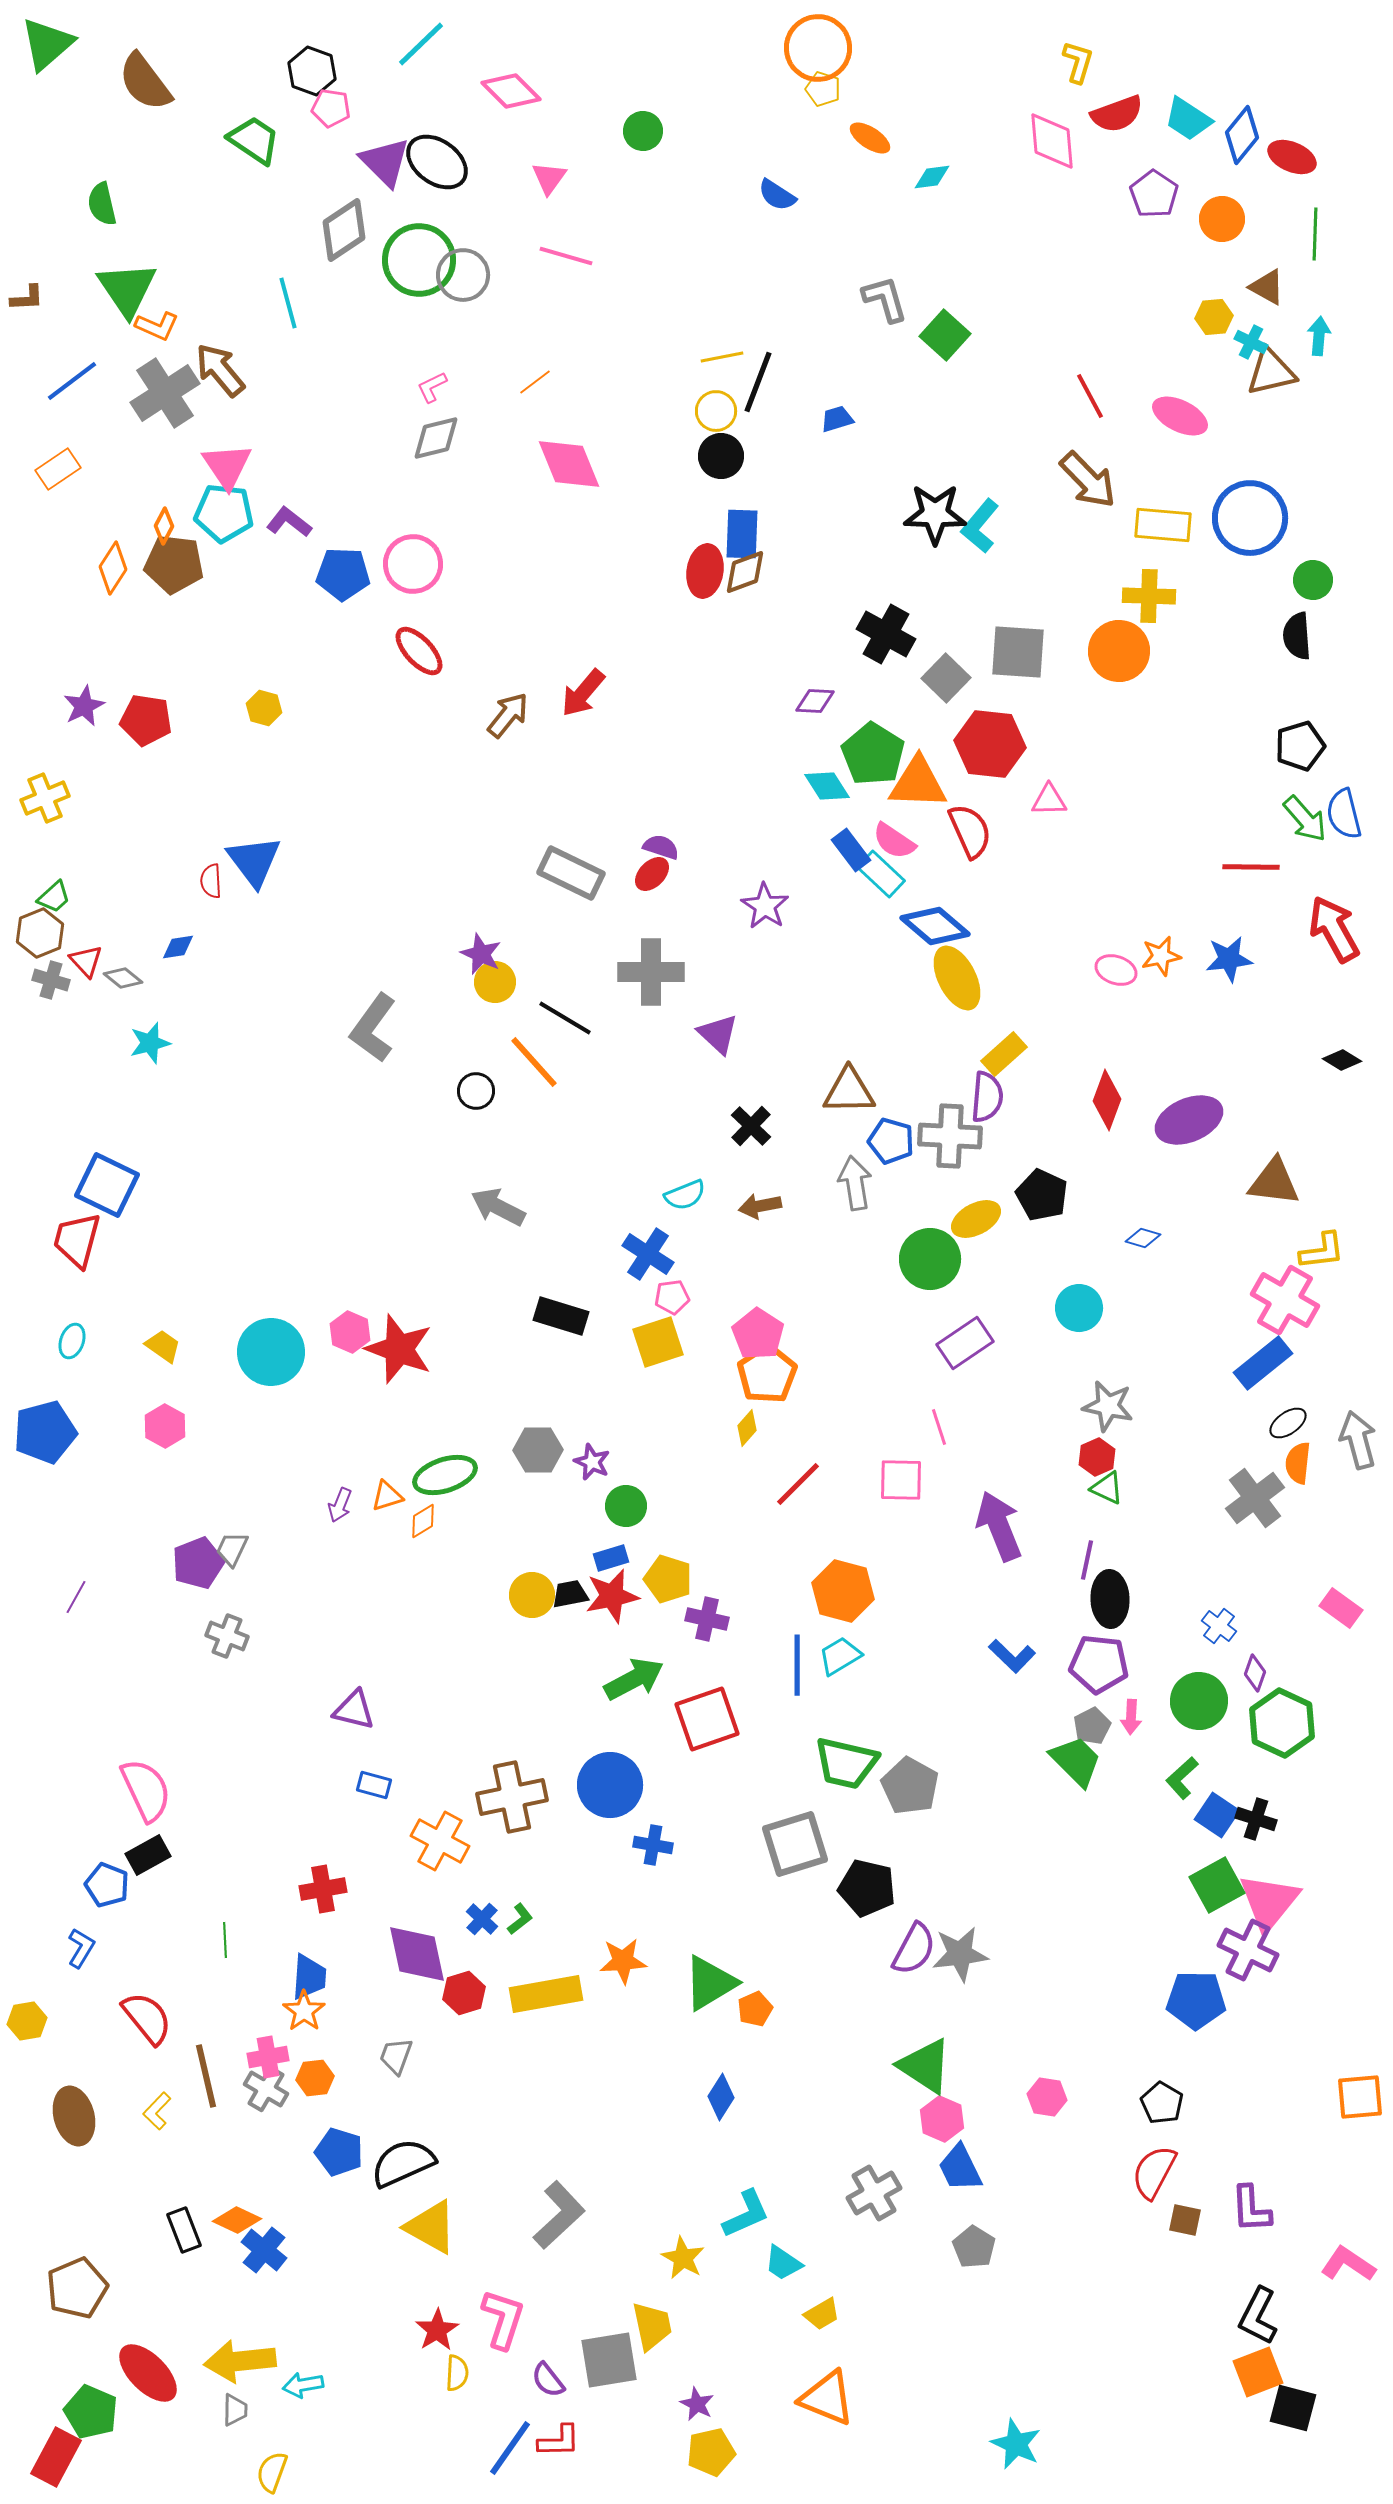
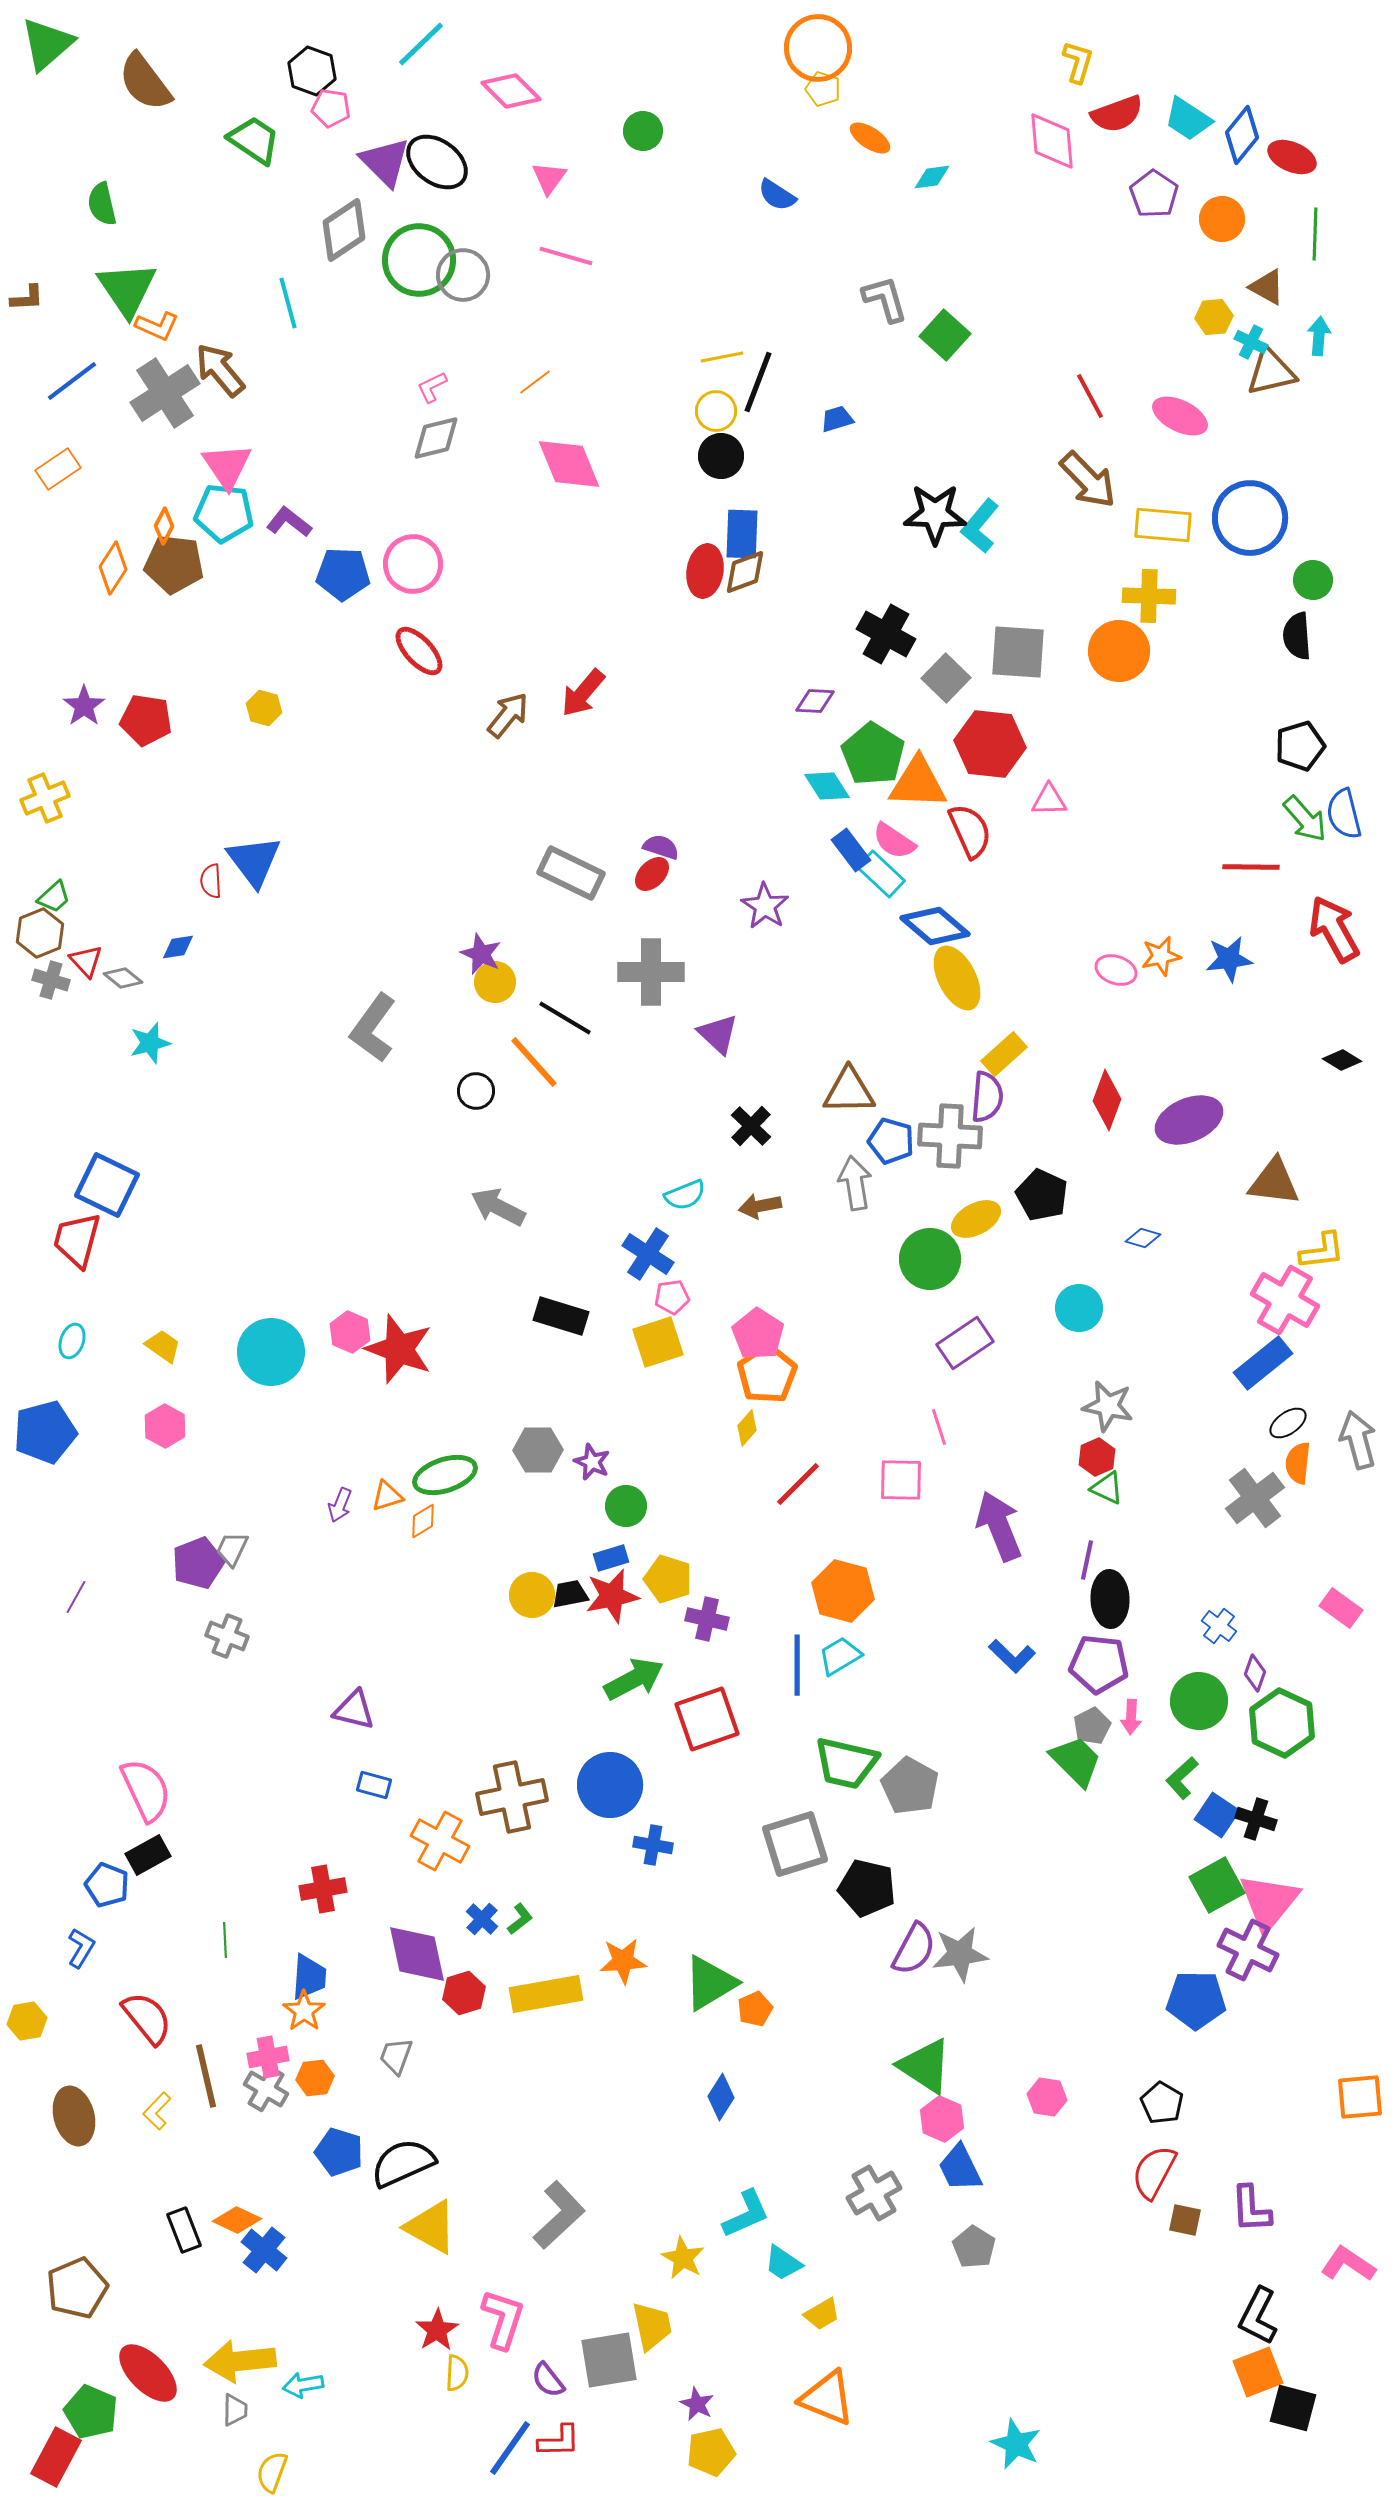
purple star at (84, 706): rotated 9 degrees counterclockwise
